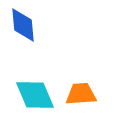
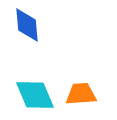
blue diamond: moved 4 px right
